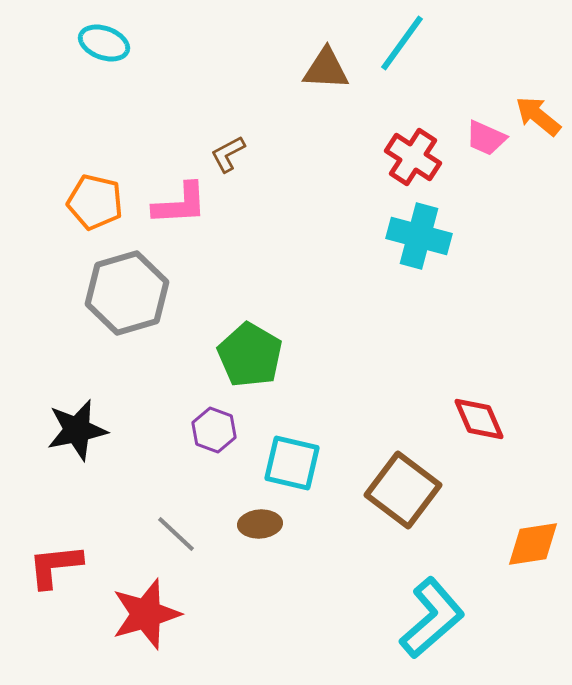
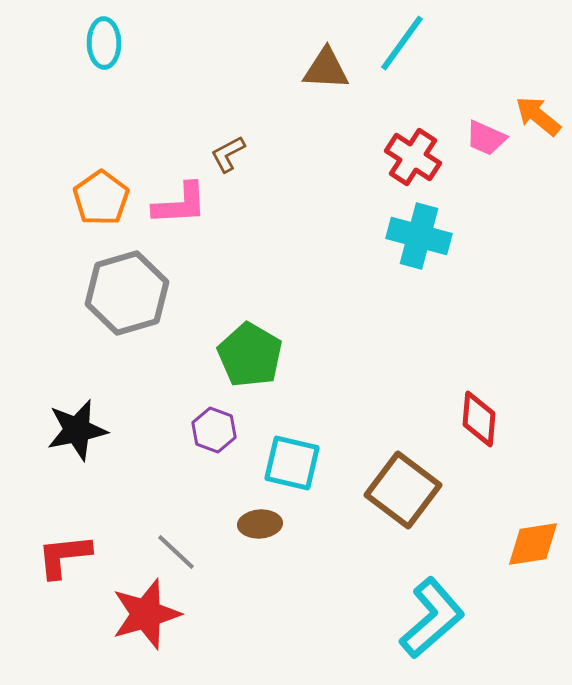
cyan ellipse: rotated 69 degrees clockwise
orange pentagon: moved 6 px right, 4 px up; rotated 24 degrees clockwise
red diamond: rotated 28 degrees clockwise
gray line: moved 18 px down
red L-shape: moved 9 px right, 10 px up
